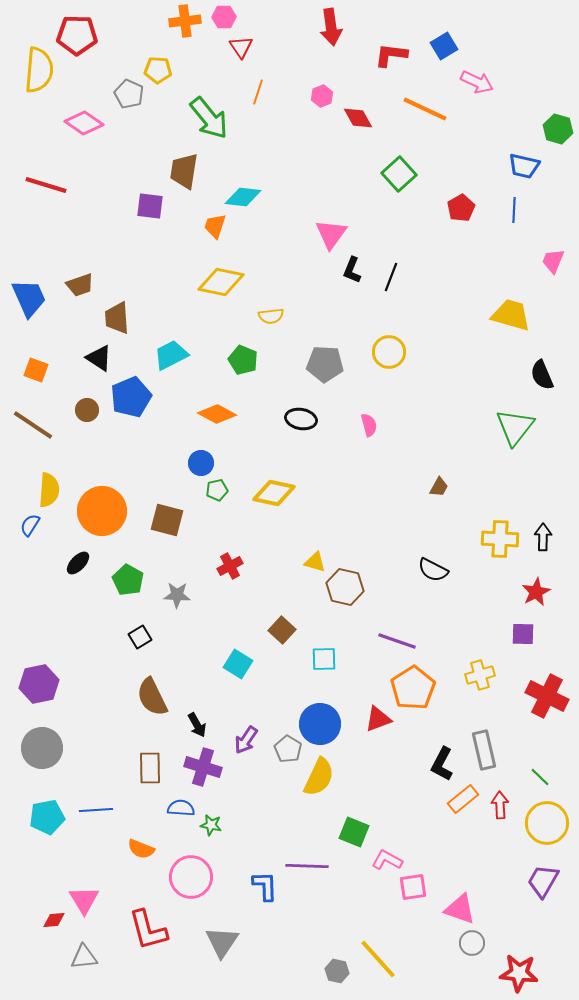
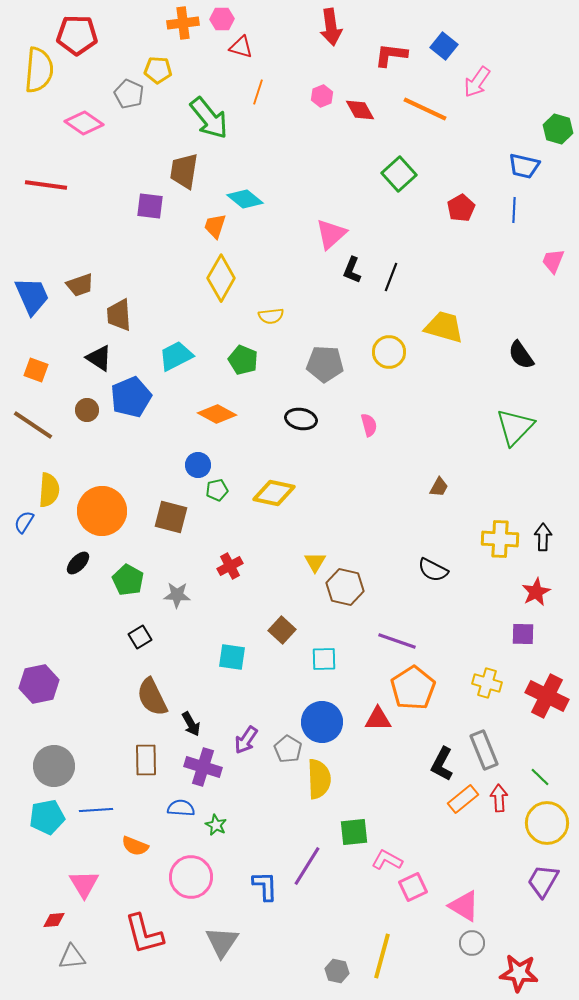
pink hexagon at (224, 17): moved 2 px left, 2 px down
orange cross at (185, 21): moved 2 px left, 2 px down
blue square at (444, 46): rotated 20 degrees counterclockwise
red triangle at (241, 47): rotated 40 degrees counterclockwise
pink arrow at (477, 82): rotated 100 degrees clockwise
red diamond at (358, 118): moved 2 px right, 8 px up
red line at (46, 185): rotated 9 degrees counterclockwise
cyan diamond at (243, 197): moved 2 px right, 2 px down; rotated 33 degrees clockwise
pink triangle at (331, 234): rotated 12 degrees clockwise
yellow diamond at (221, 282): moved 4 px up; rotated 72 degrees counterclockwise
blue trapezoid at (29, 298): moved 3 px right, 2 px up
yellow trapezoid at (511, 315): moved 67 px left, 12 px down
brown trapezoid at (117, 318): moved 2 px right, 3 px up
cyan trapezoid at (171, 355): moved 5 px right, 1 px down
black semicircle at (542, 375): moved 21 px left, 20 px up; rotated 12 degrees counterclockwise
green triangle at (515, 427): rotated 6 degrees clockwise
blue circle at (201, 463): moved 3 px left, 2 px down
brown square at (167, 520): moved 4 px right, 3 px up
blue semicircle at (30, 525): moved 6 px left, 3 px up
yellow triangle at (315, 562): rotated 45 degrees clockwise
cyan square at (238, 664): moved 6 px left, 7 px up; rotated 24 degrees counterclockwise
yellow cross at (480, 675): moved 7 px right, 8 px down; rotated 32 degrees clockwise
red triangle at (378, 719): rotated 20 degrees clockwise
blue circle at (320, 724): moved 2 px right, 2 px up
black arrow at (197, 725): moved 6 px left, 1 px up
gray circle at (42, 748): moved 12 px right, 18 px down
gray rectangle at (484, 750): rotated 9 degrees counterclockwise
brown rectangle at (150, 768): moved 4 px left, 8 px up
yellow semicircle at (319, 777): moved 2 px down; rotated 27 degrees counterclockwise
red arrow at (500, 805): moved 1 px left, 7 px up
green star at (211, 825): moved 5 px right; rotated 15 degrees clockwise
green square at (354, 832): rotated 28 degrees counterclockwise
orange semicircle at (141, 849): moved 6 px left, 3 px up
purple line at (307, 866): rotated 60 degrees counterclockwise
pink square at (413, 887): rotated 16 degrees counterclockwise
pink triangle at (84, 900): moved 16 px up
pink triangle at (460, 909): moved 4 px right, 3 px up; rotated 12 degrees clockwise
red L-shape at (148, 930): moved 4 px left, 4 px down
gray triangle at (84, 957): moved 12 px left
yellow line at (378, 959): moved 4 px right, 3 px up; rotated 57 degrees clockwise
